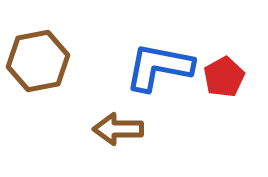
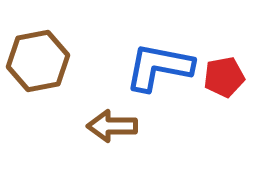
red pentagon: rotated 18 degrees clockwise
brown arrow: moved 6 px left, 3 px up
